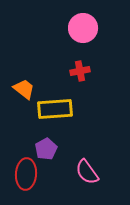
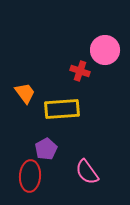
pink circle: moved 22 px right, 22 px down
red cross: rotated 30 degrees clockwise
orange trapezoid: moved 1 px right, 4 px down; rotated 15 degrees clockwise
yellow rectangle: moved 7 px right
red ellipse: moved 4 px right, 2 px down
